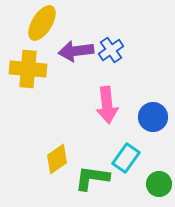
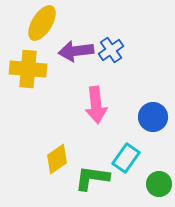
pink arrow: moved 11 px left
